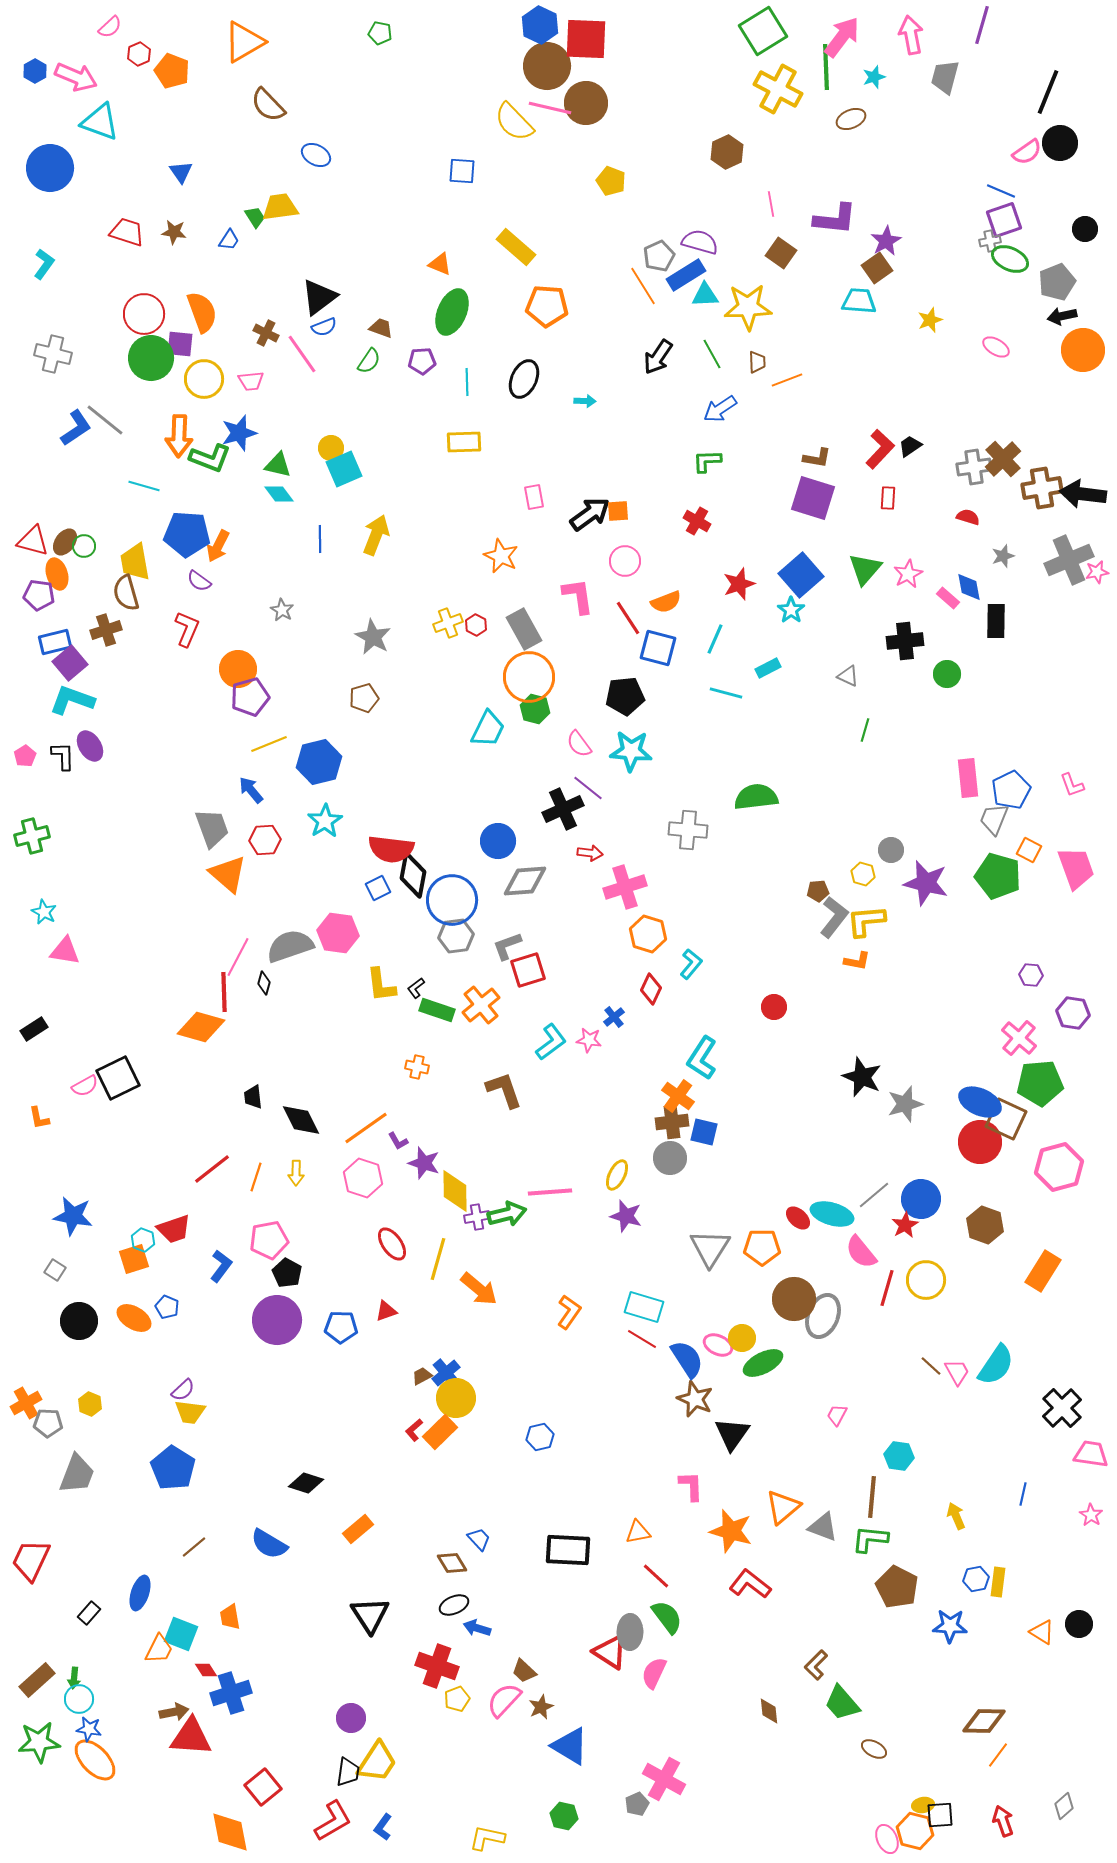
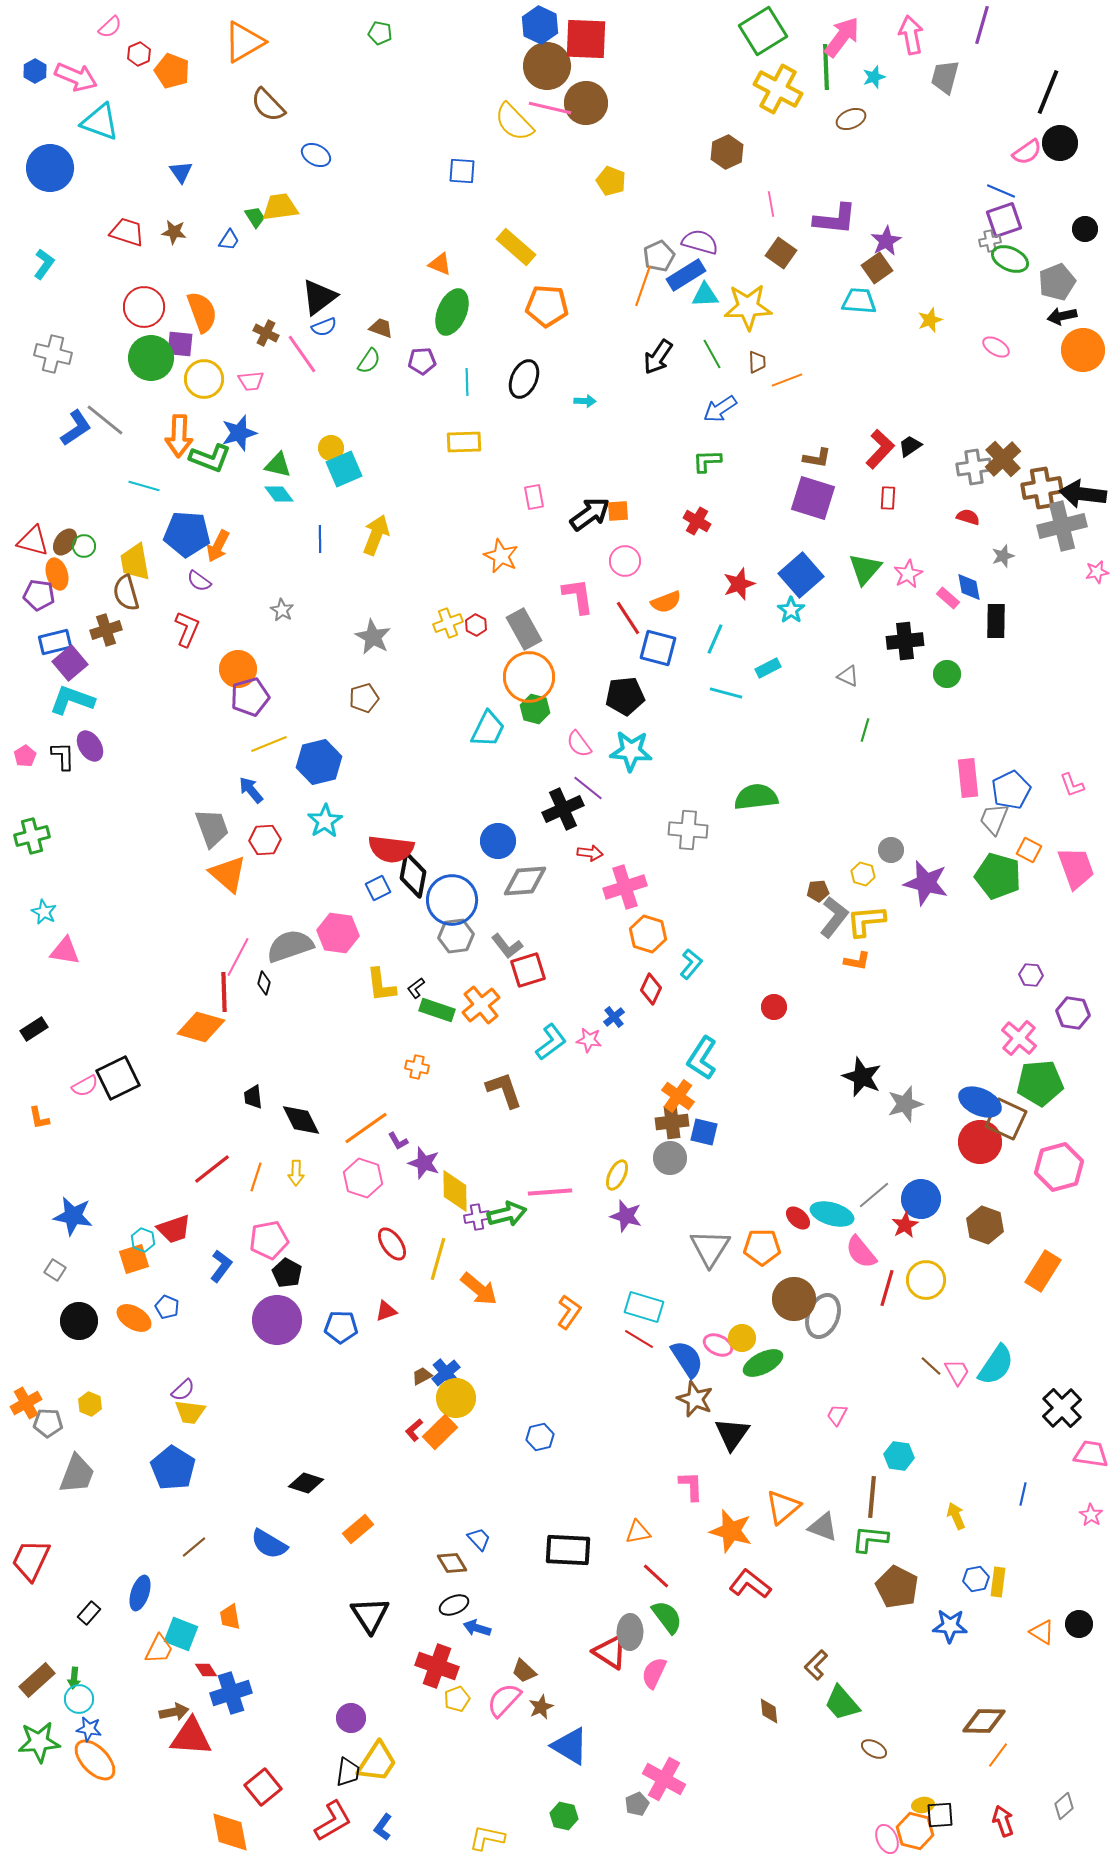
orange line at (643, 286): rotated 51 degrees clockwise
red circle at (144, 314): moved 7 px up
gray cross at (1069, 560): moved 7 px left, 34 px up; rotated 9 degrees clockwise
gray L-shape at (507, 946): rotated 108 degrees counterclockwise
red line at (642, 1339): moved 3 px left
